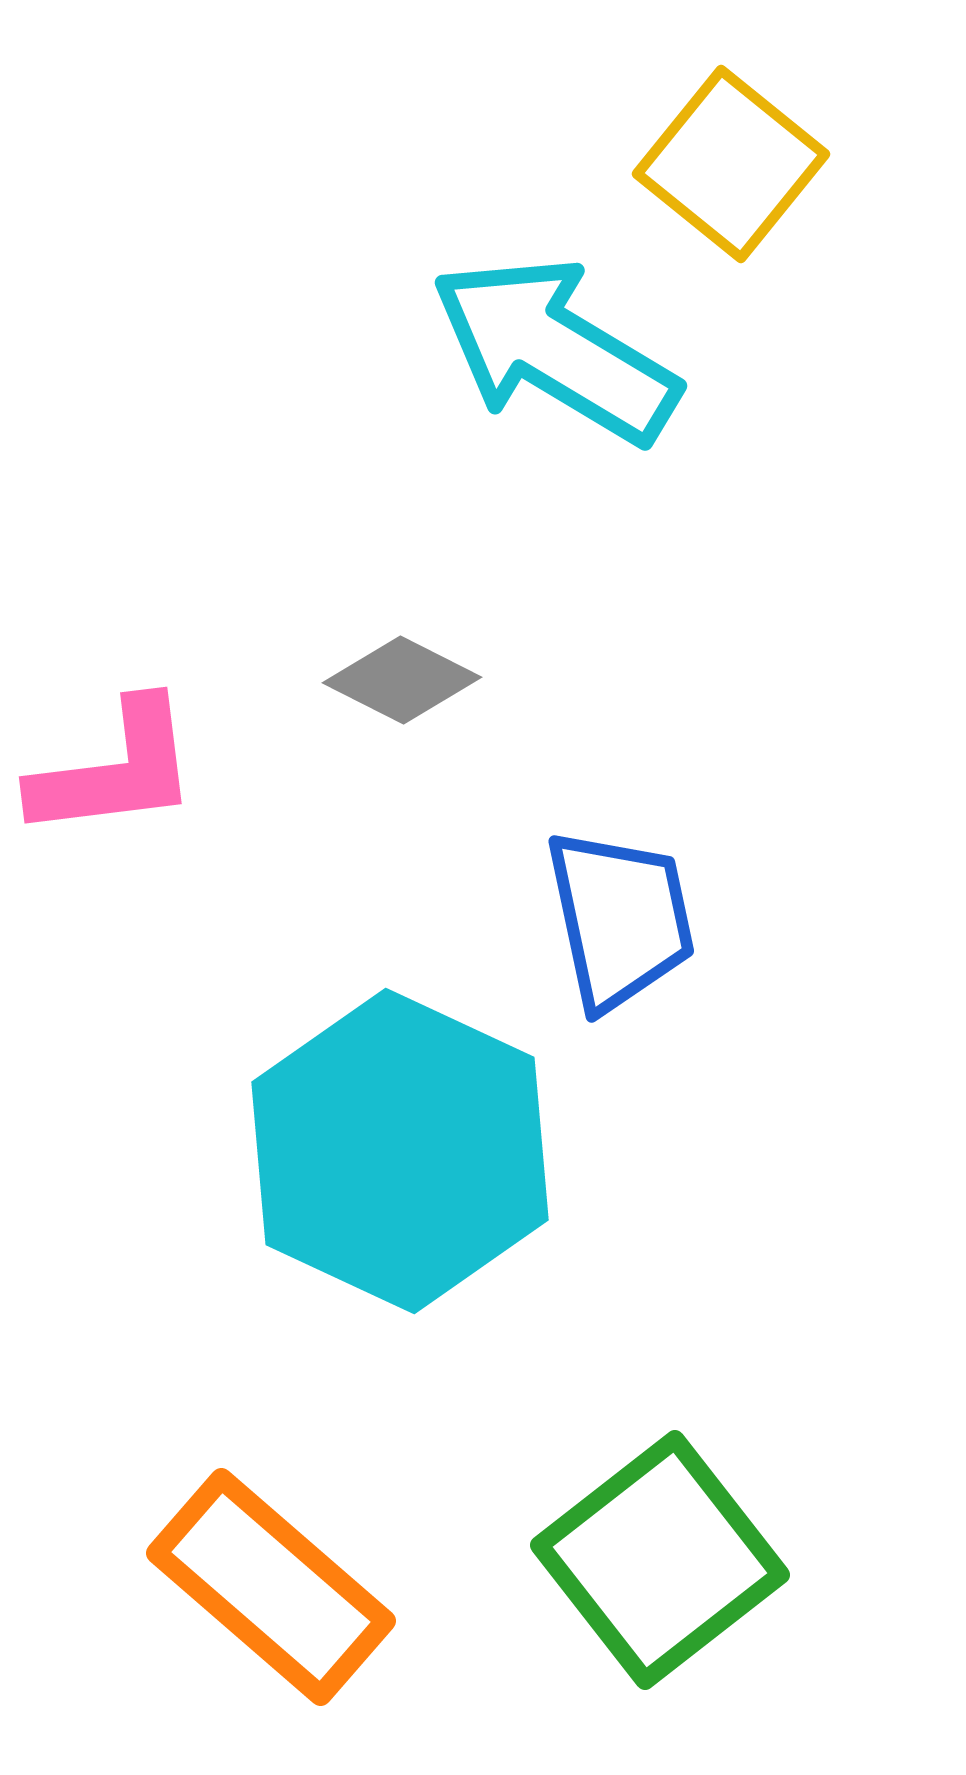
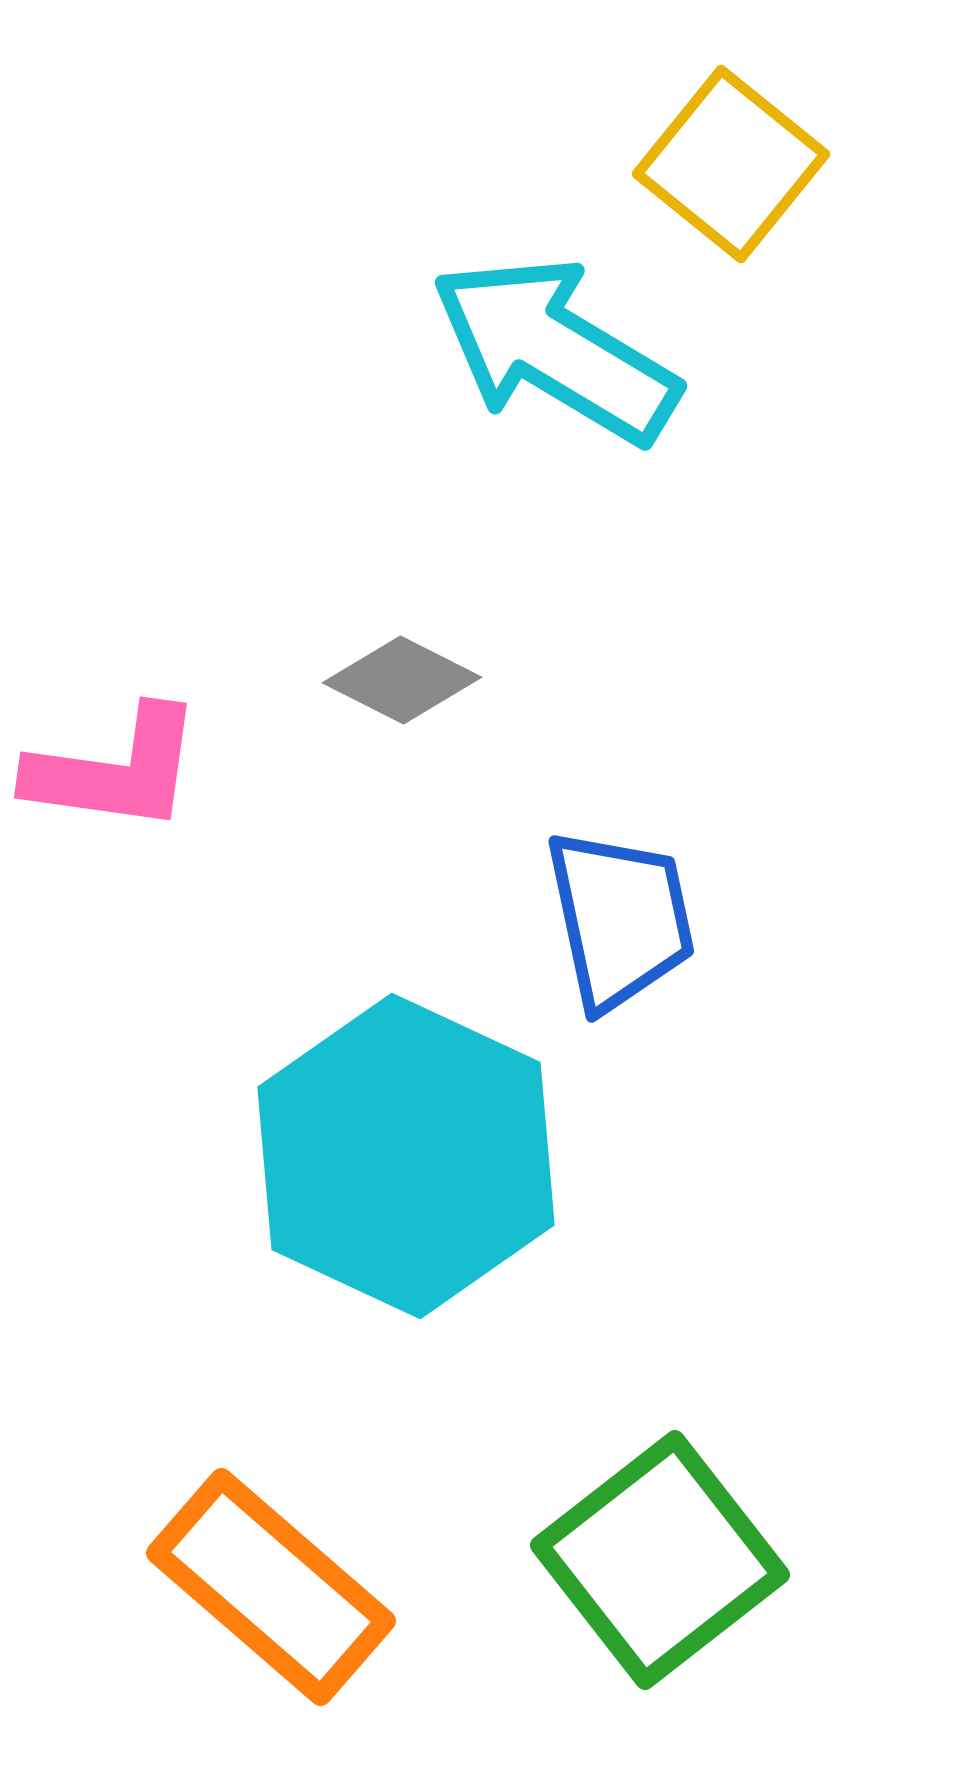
pink L-shape: rotated 15 degrees clockwise
cyan hexagon: moved 6 px right, 5 px down
